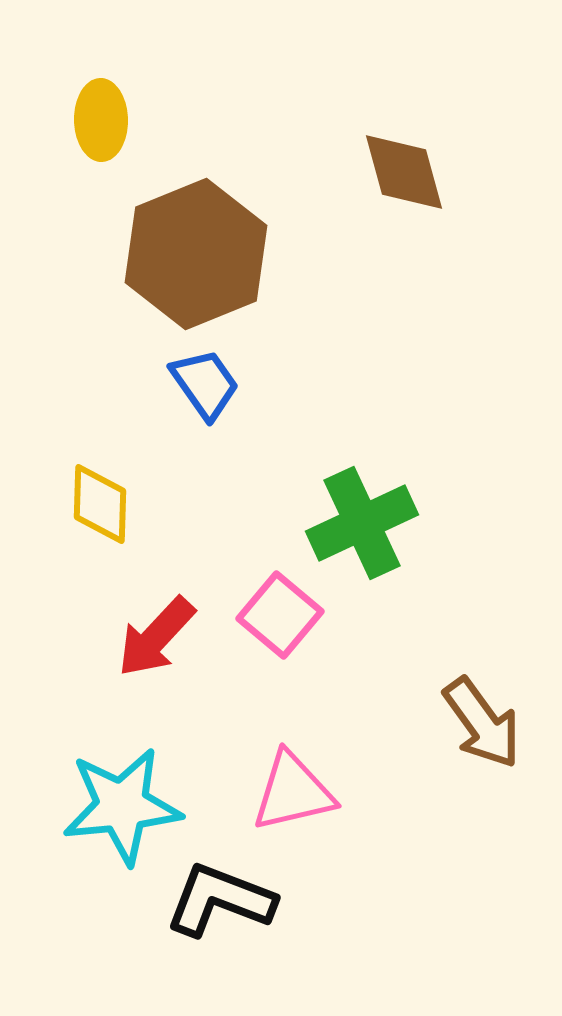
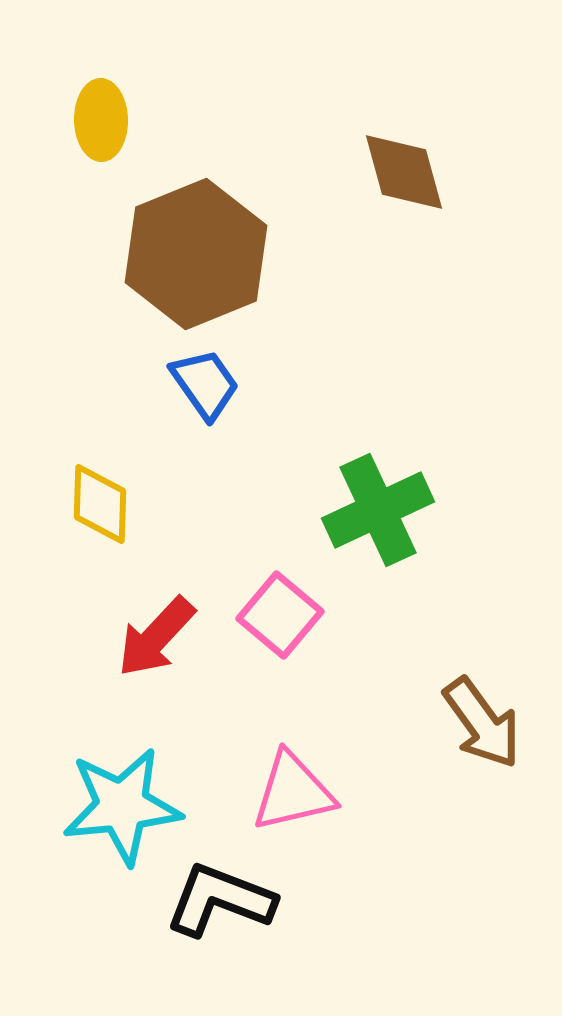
green cross: moved 16 px right, 13 px up
